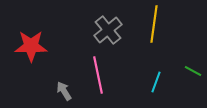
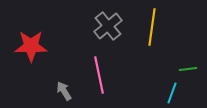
yellow line: moved 2 px left, 3 px down
gray cross: moved 4 px up
green line: moved 5 px left, 2 px up; rotated 36 degrees counterclockwise
pink line: moved 1 px right
cyan line: moved 16 px right, 11 px down
